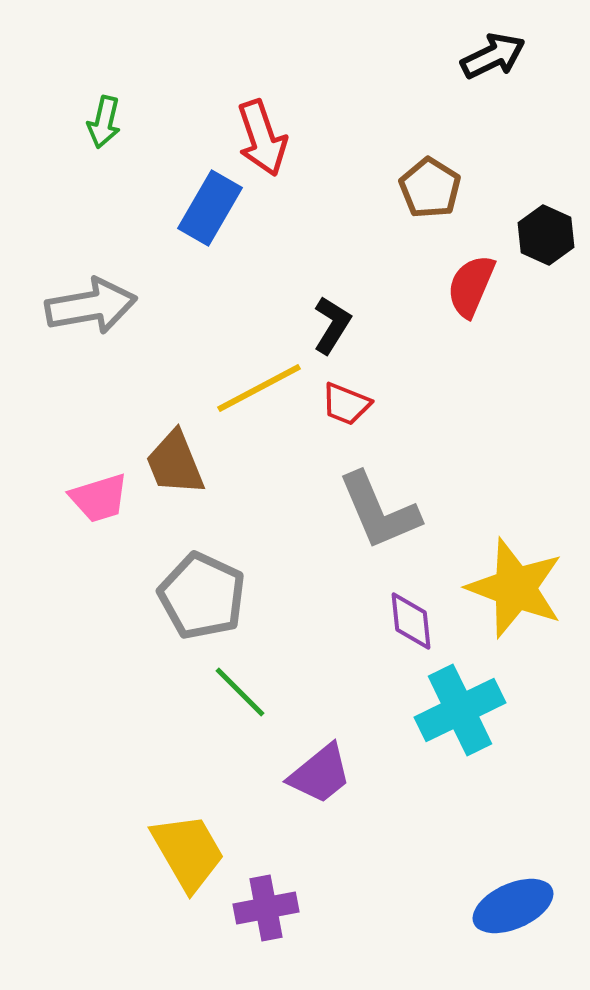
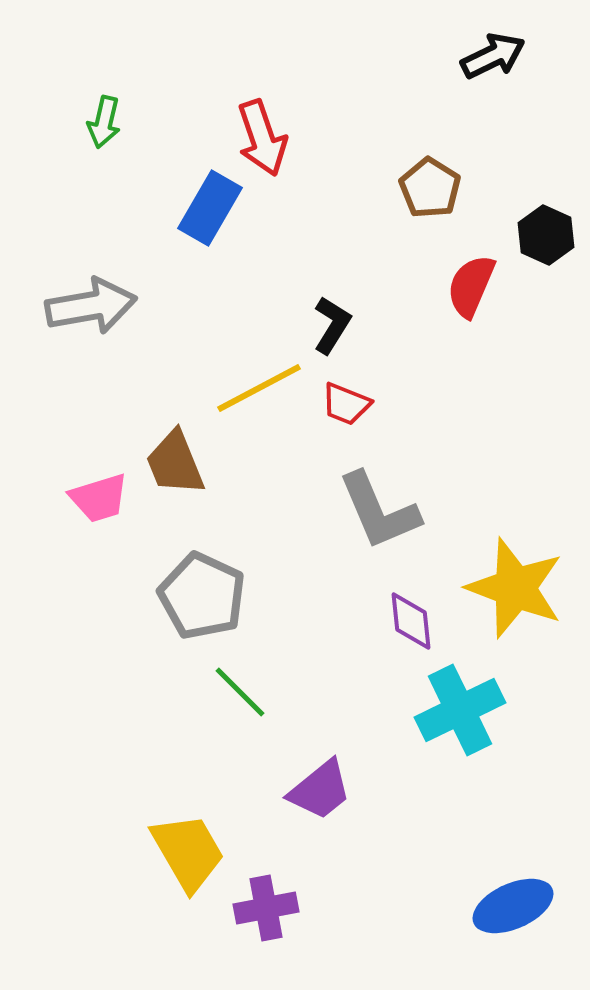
purple trapezoid: moved 16 px down
